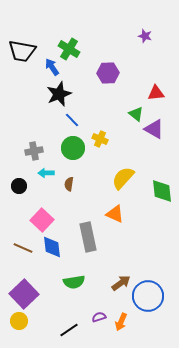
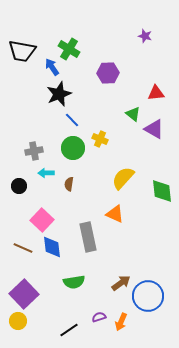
green triangle: moved 3 px left
yellow circle: moved 1 px left
